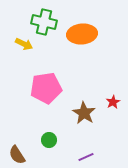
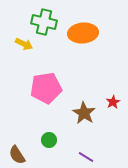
orange ellipse: moved 1 px right, 1 px up
purple line: rotated 56 degrees clockwise
